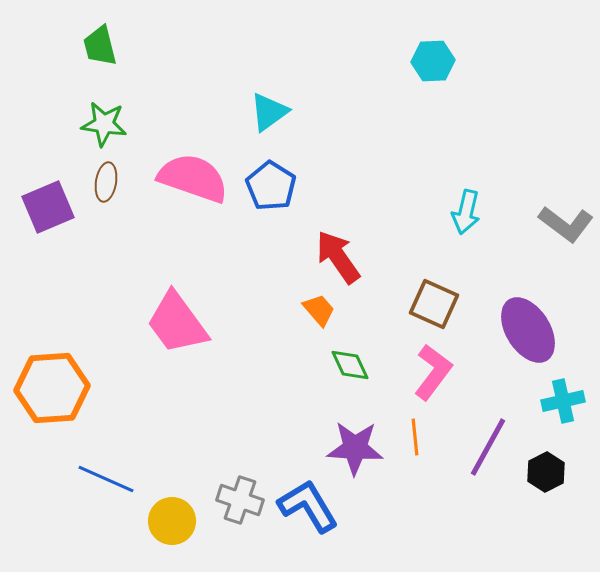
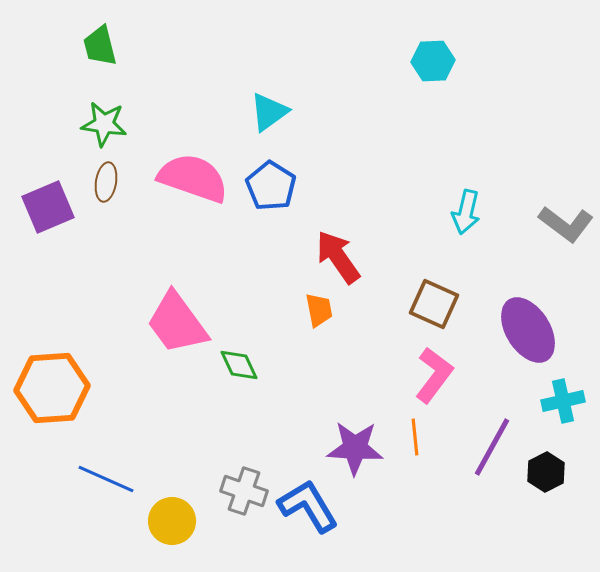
orange trapezoid: rotated 30 degrees clockwise
green diamond: moved 111 px left
pink L-shape: moved 1 px right, 3 px down
purple line: moved 4 px right
gray cross: moved 4 px right, 9 px up
